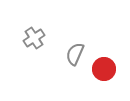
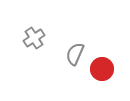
red circle: moved 2 px left
